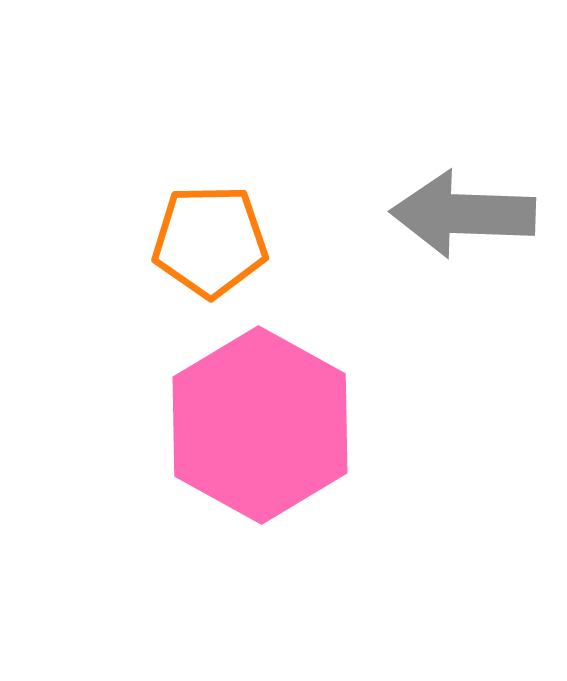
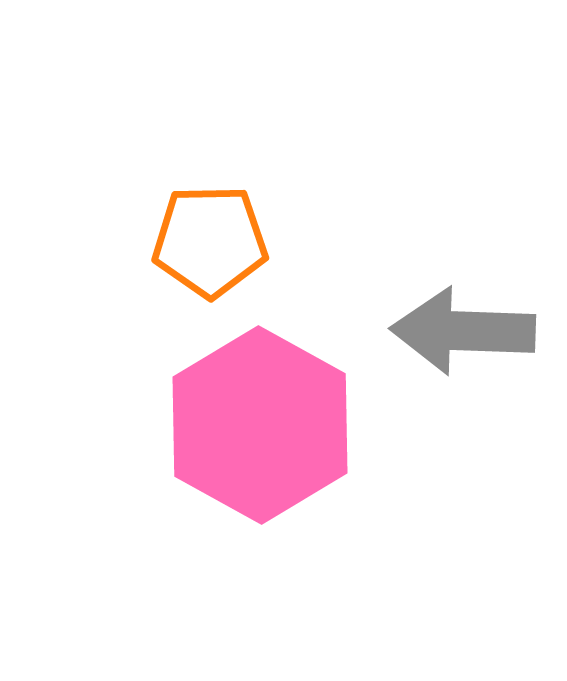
gray arrow: moved 117 px down
